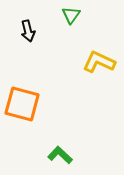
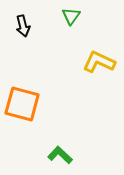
green triangle: moved 1 px down
black arrow: moved 5 px left, 5 px up
